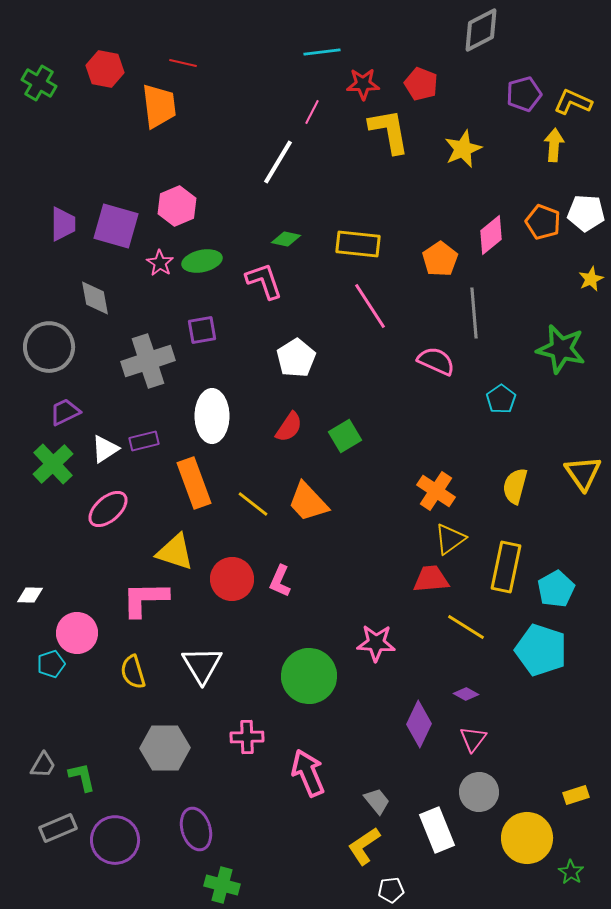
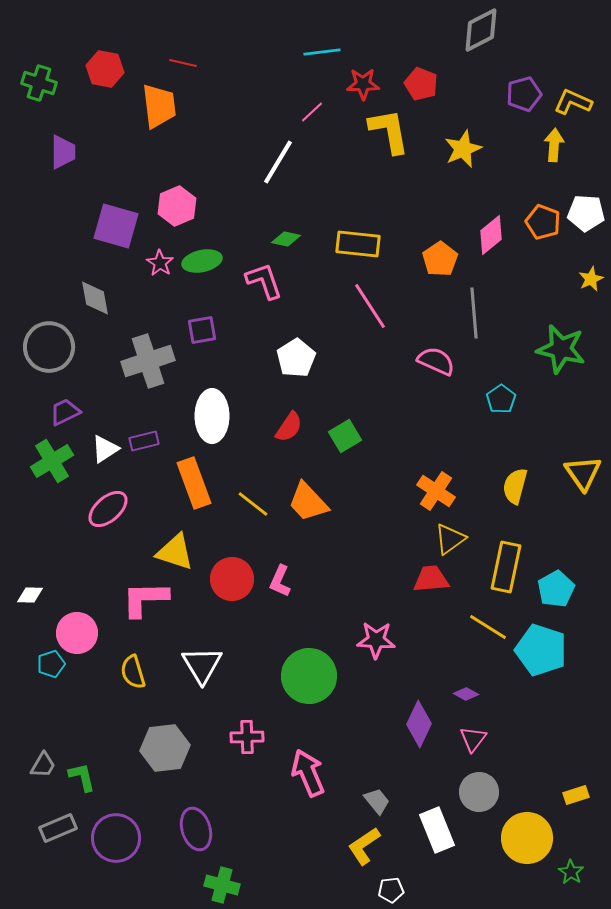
green cross at (39, 83): rotated 12 degrees counterclockwise
pink line at (312, 112): rotated 20 degrees clockwise
purple trapezoid at (63, 224): moved 72 px up
green cross at (53, 464): moved 1 px left, 3 px up; rotated 12 degrees clockwise
yellow line at (466, 627): moved 22 px right
pink star at (376, 643): moved 3 px up
gray hexagon at (165, 748): rotated 6 degrees counterclockwise
purple circle at (115, 840): moved 1 px right, 2 px up
